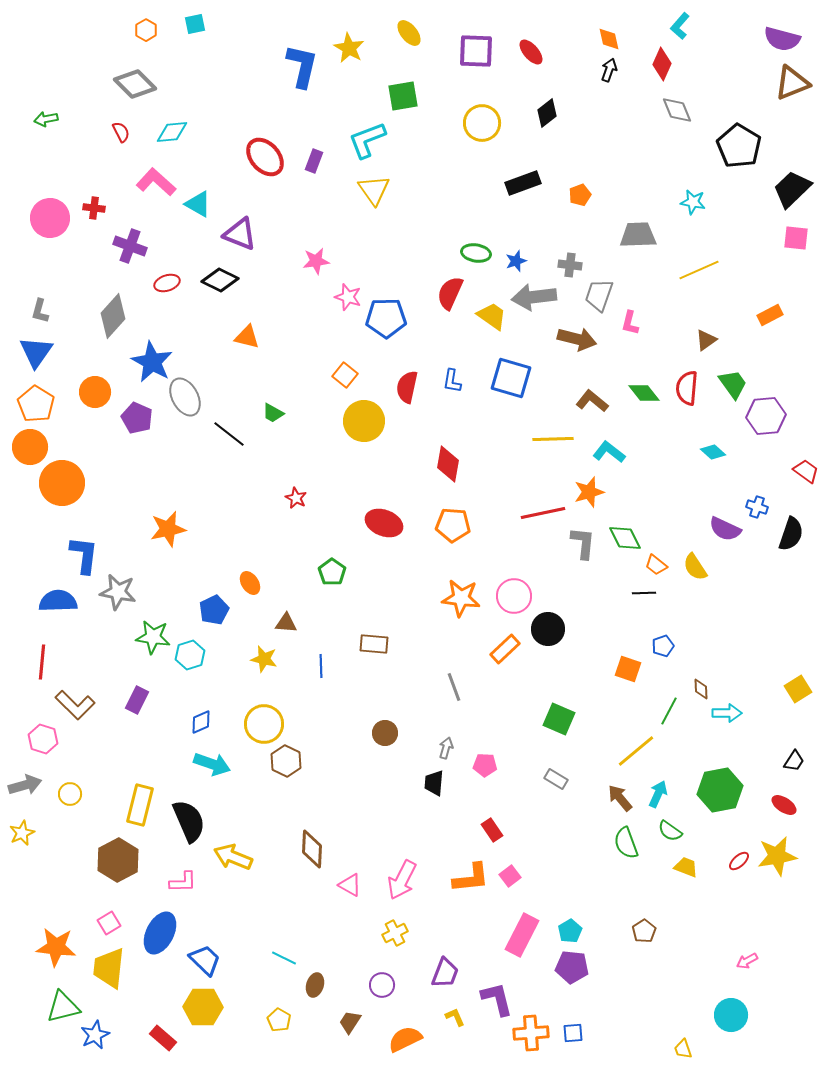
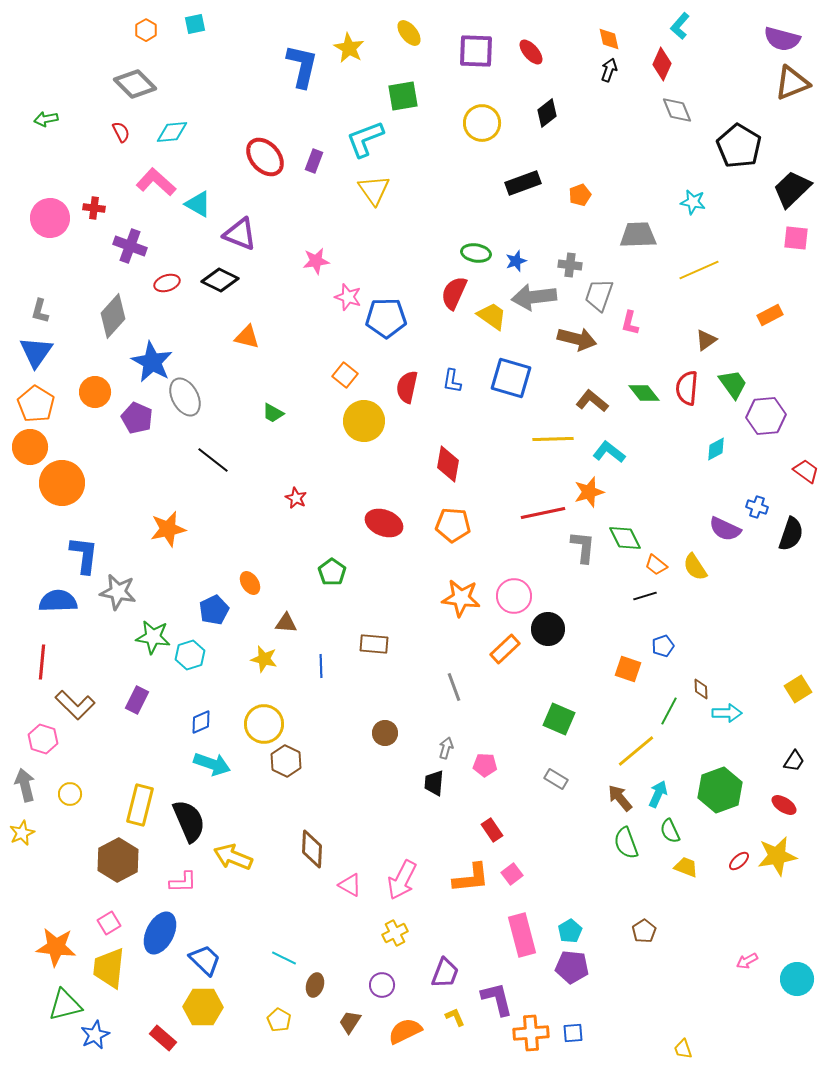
cyan L-shape at (367, 140): moved 2 px left, 1 px up
red semicircle at (450, 293): moved 4 px right
black line at (229, 434): moved 16 px left, 26 px down
cyan diamond at (713, 452): moved 3 px right, 3 px up; rotated 70 degrees counterclockwise
gray L-shape at (583, 543): moved 4 px down
black line at (644, 593): moved 1 px right, 3 px down; rotated 15 degrees counterclockwise
gray arrow at (25, 785): rotated 88 degrees counterclockwise
green hexagon at (720, 790): rotated 9 degrees counterclockwise
green semicircle at (670, 831): rotated 30 degrees clockwise
pink square at (510, 876): moved 2 px right, 2 px up
pink rectangle at (522, 935): rotated 42 degrees counterclockwise
green triangle at (63, 1007): moved 2 px right, 2 px up
cyan circle at (731, 1015): moved 66 px right, 36 px up
orange semicircle at (405, 1039): moved 8 px up
